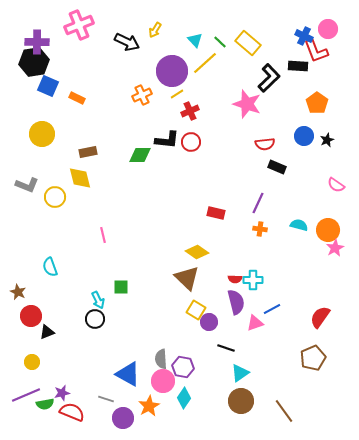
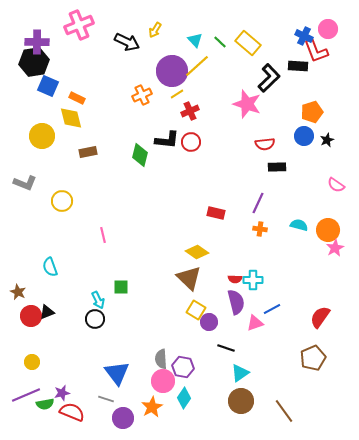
yellow line at (205, 63): moved 8 px left, 3 px down
orange pentagon at (317, 103): moved 5 px left, 9 px down; rotated 20 degrees clockwise
yellow circle at (42, 134): moved 2 px down
green diamond at (140, 155): rotated 75 degrees counterclockwise
black rectangle at (277, 167): rotated 24 degrees counterclockwise
yellow diamond at (80, 178): moved 9 px left, 60 px up
gray L-shape at (27, 185): moved 2 px left, 2 px up
yellow circle at (55, 197): moved 7 px right, 4 px down
brown triangle at (187, 278): moved 2 px right
black triangle at (47, 332): moved 20 px up
blue triangle at (128, 374): moved 11 px left, 1 px up; rotated 24 degrees clockwise
orange star at (149, 406): moved 3 px right, 1 px down
